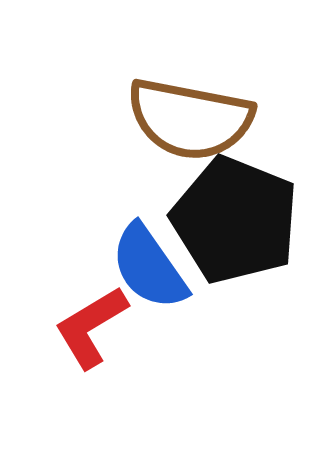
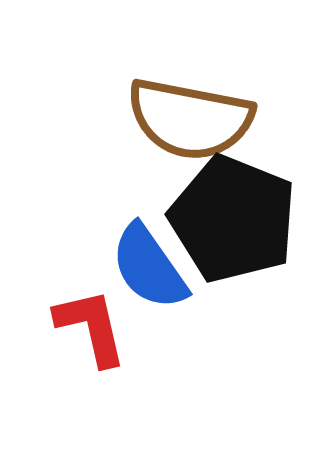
black pentagon: moved 2 px left, 1 px up
red L-shape: rotated 108 degrees clockwise
